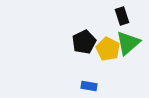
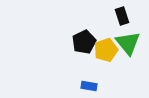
green triangle: rotated 28 degrees counterclockwise
yellow pentagon: moved 2 px left, 1 px down; rotated 25 degrees clockwise
